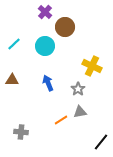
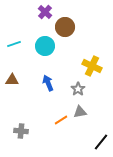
cyan line: rotated 24 degrees clockwise
gray cross: moved 1 px up
